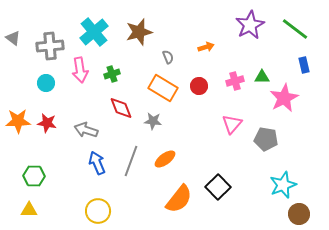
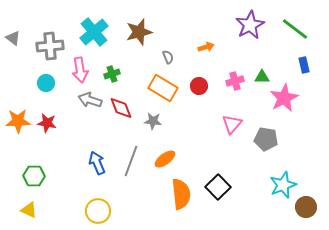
gray arrow: moved 4 px right, 30 px up
orange semicircle: moved 2 px right, 5 px up; rotated 44 degrees counterclockwise
yellow triangle: rotated 24 degrees clockwise
brown circle: moved 7 px right, 7 px up
